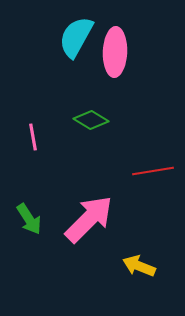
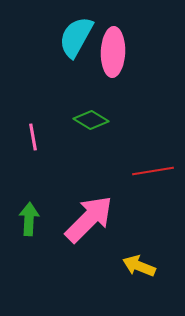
pink ellipse: moved 2 px left
green arrow: rotated 144 degrees counterclockwise
